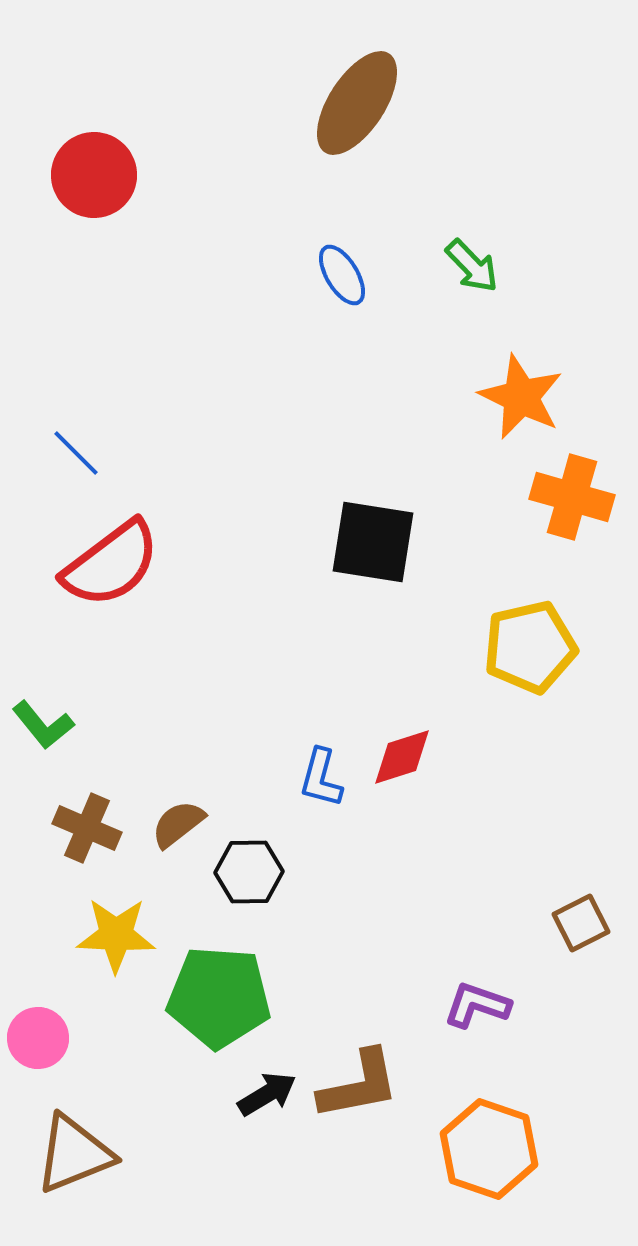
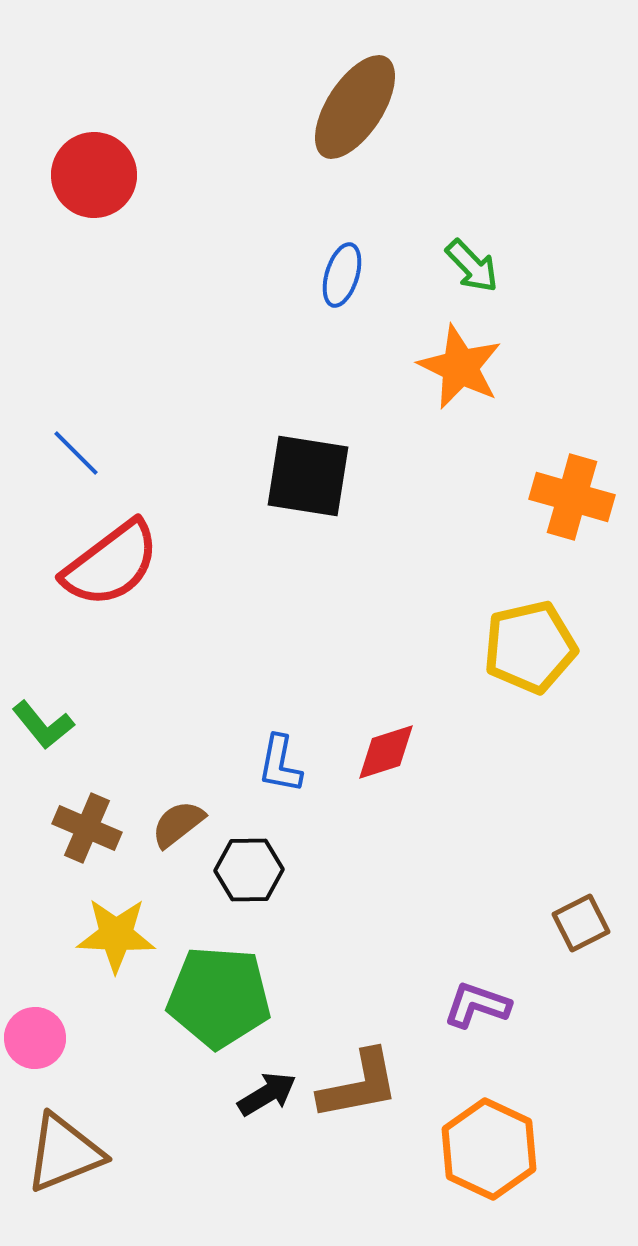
brown ellipse: moved 2 px left, 4 px down
blue ellipse: rotated 48 degrees clockwise
orange star: moved 61 px left, 30 px up
black square: moved 65 px left, 66 px up
red diamond: moved 16 px left, 5 px up
blue L-shape: moved 41 px left, 14 px up; rotated 4 degrees counterclockwise
black hexagon: moved 2 px up
pink circle: moved 3 px left
orange hexagon: rotated 6 degrees clockwise
brown triangle: moved 10 px left, 1 px up
